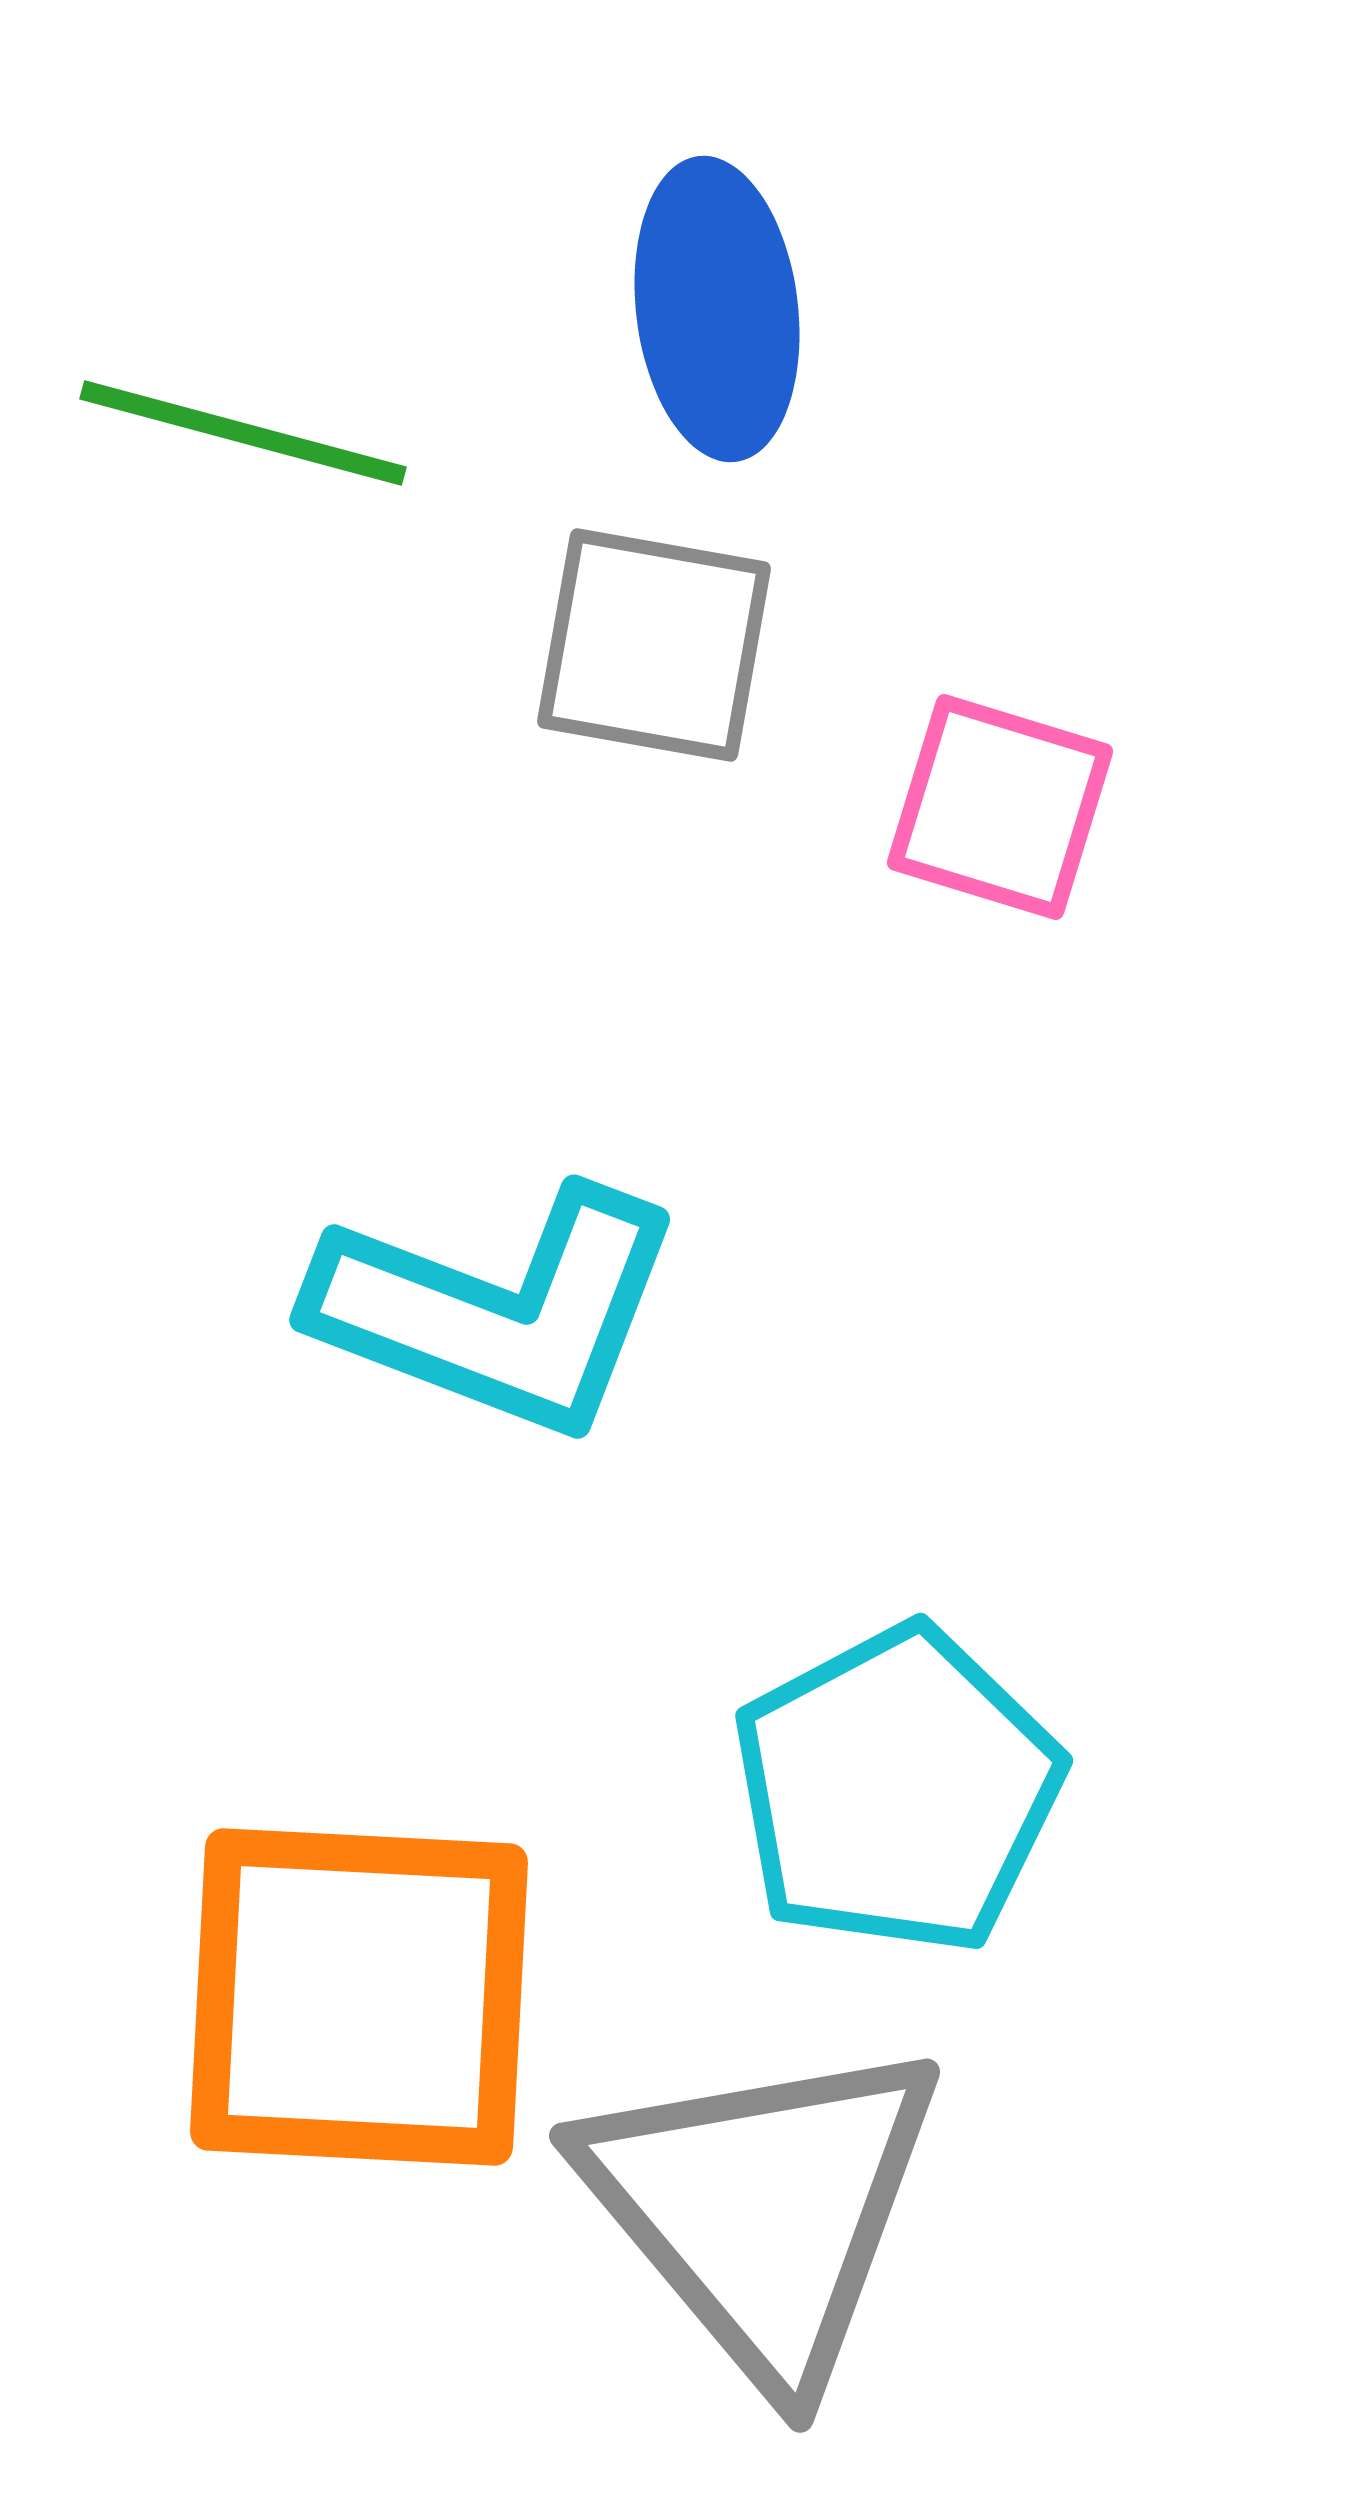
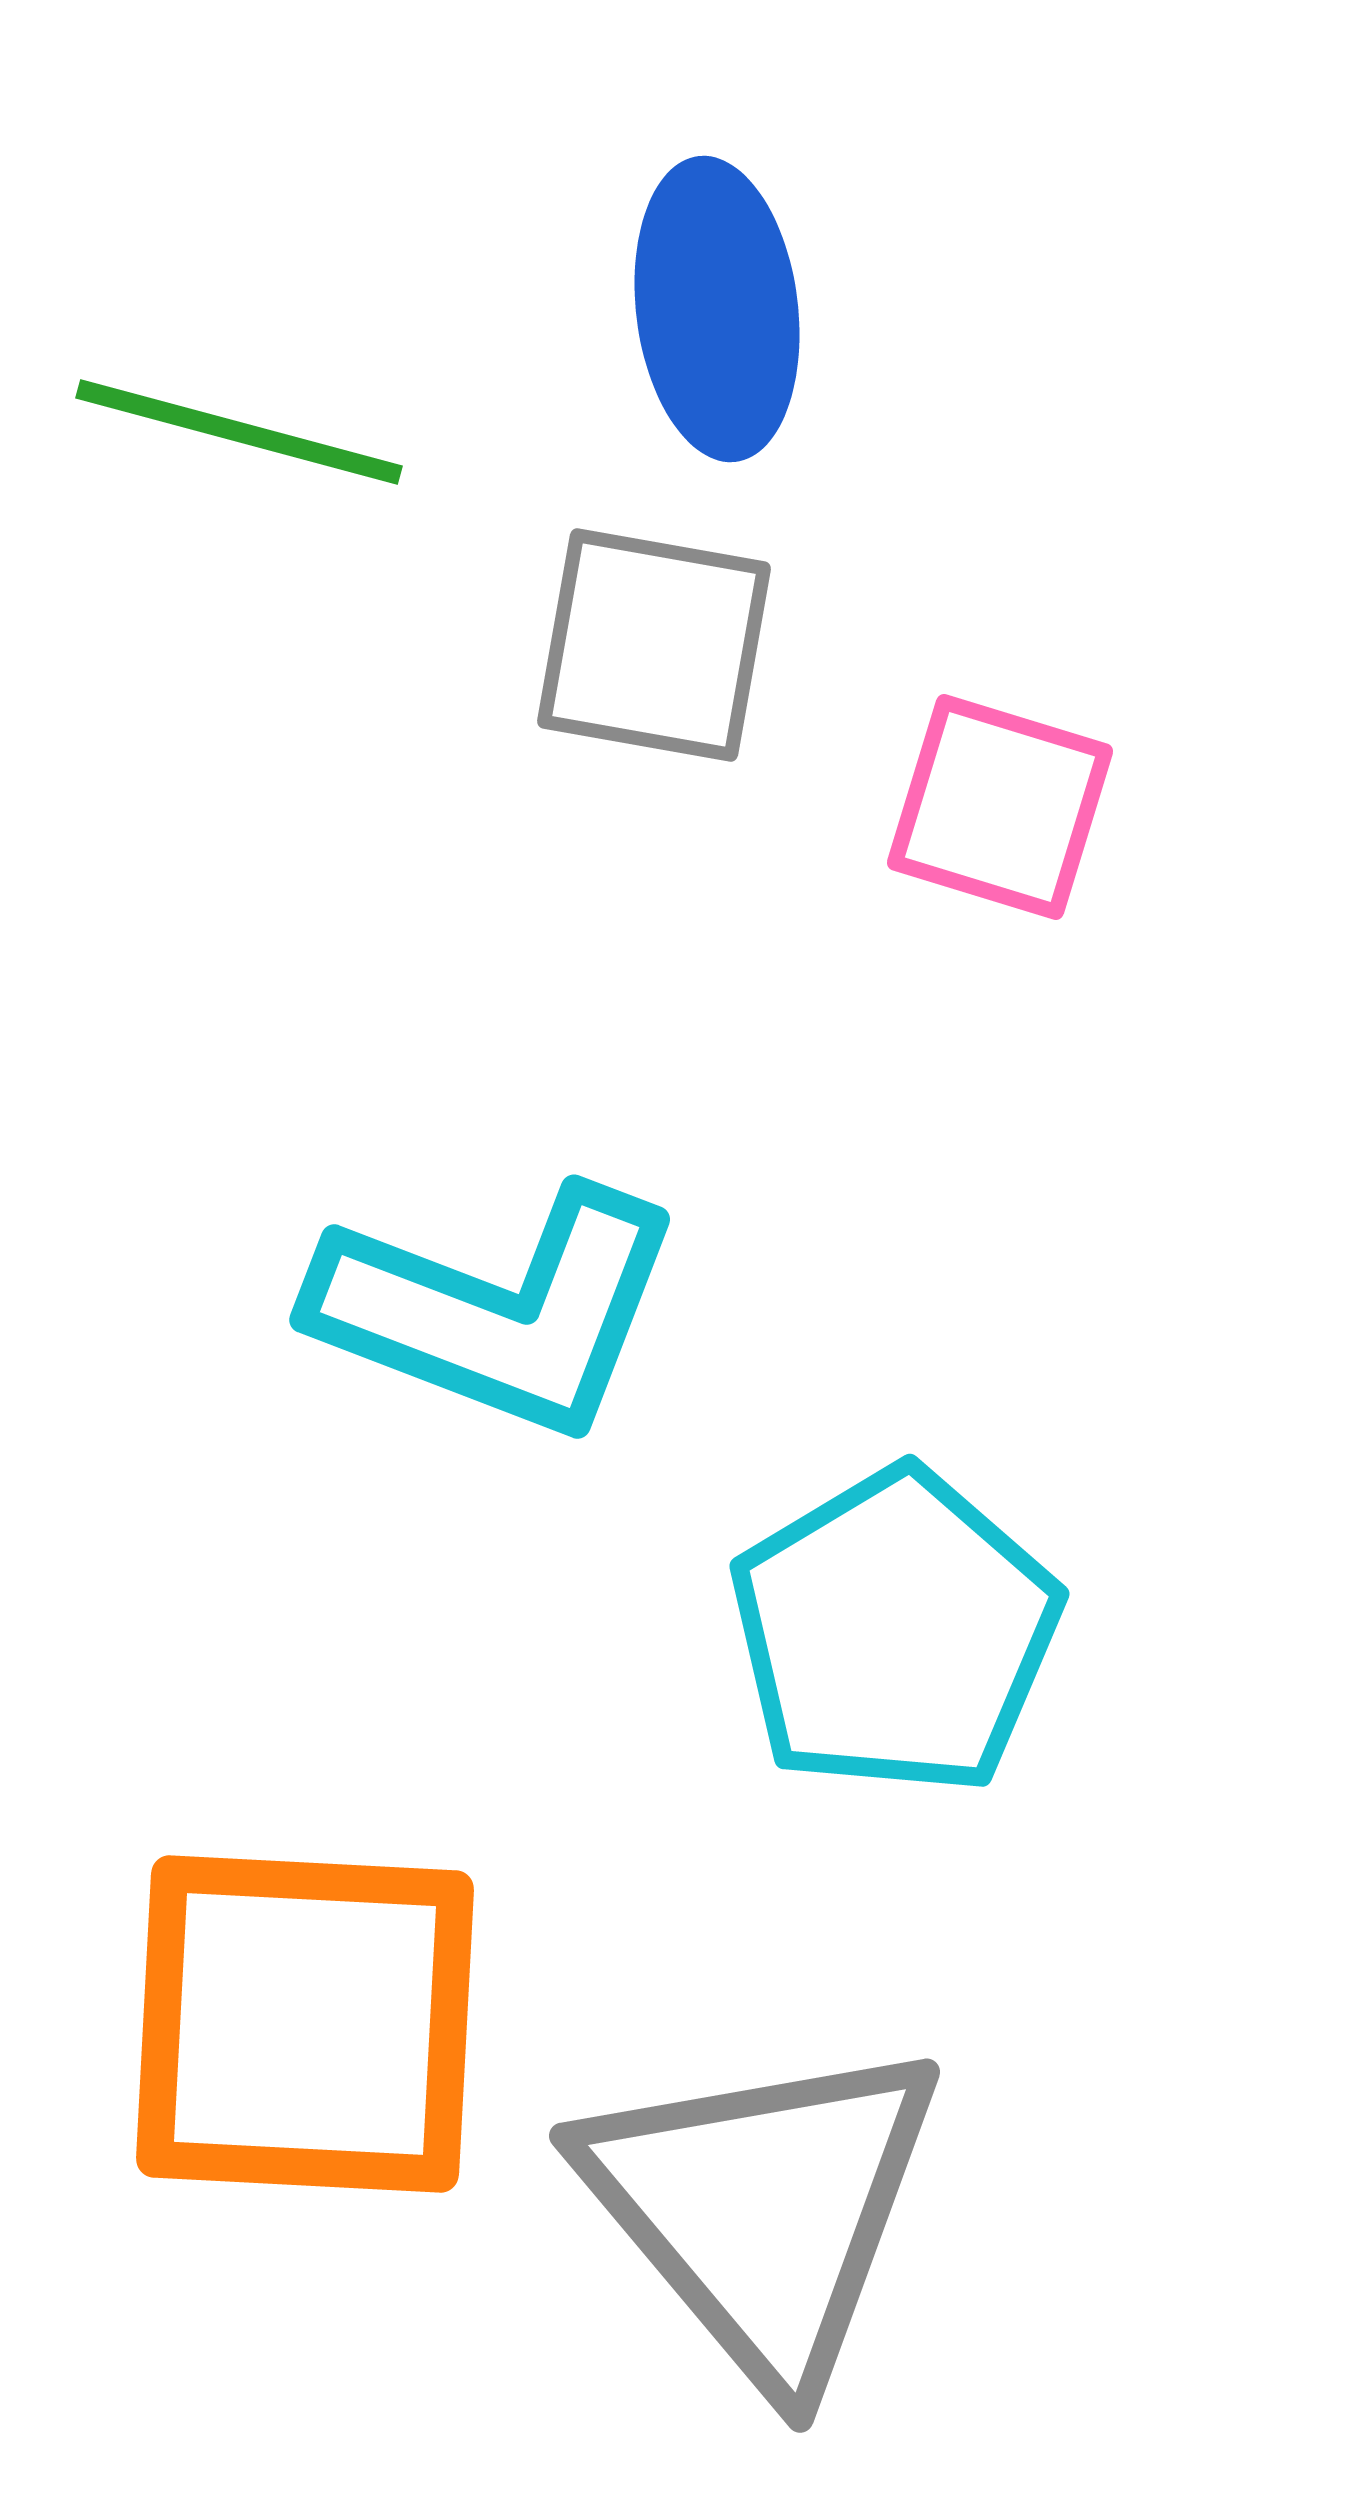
green line: moved 4 px left, 1 px up
cyan pentagon: moved 2 px left, 158 px up; rotated 3 degrees counterclockwise
orange square: moved 54 px left, 27 px down
